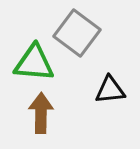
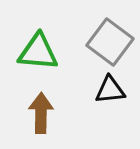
gray square: moved 33 px right, 9 px down
green triangle: moved 4 px right, 11 px up
